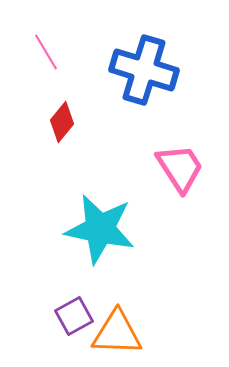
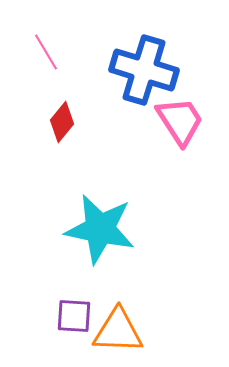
pink trapezoid: moved 47 px up
purple square: rotated 33 degrees clockwise
orange triangle: moved 1 px right, 2 px up
